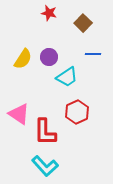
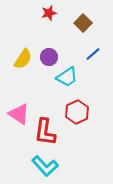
red star: rotated 28 degrees counterclockwise
blue line: rotated 42 degrees counterclockwise
red L-shape: rotated 8 degrees clockwise
